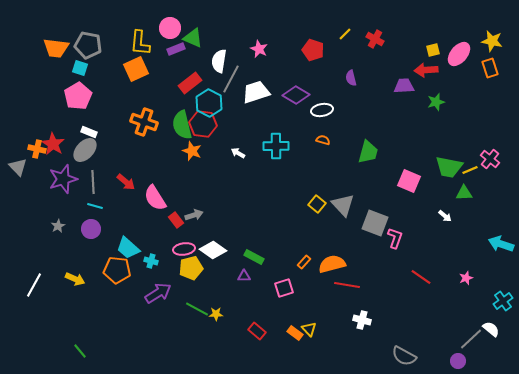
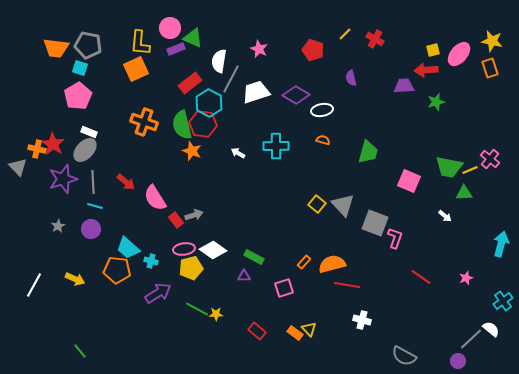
cyan arrow at (501, 244): rotated 85 degrees clockwise
